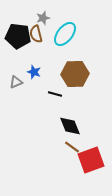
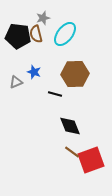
brown line: moved 5 px down
